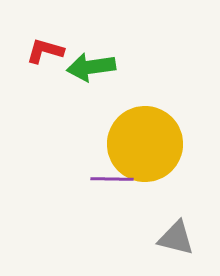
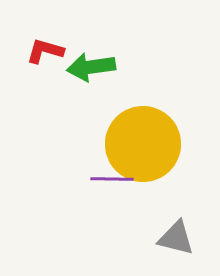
yellow circle: moved 2 px left
